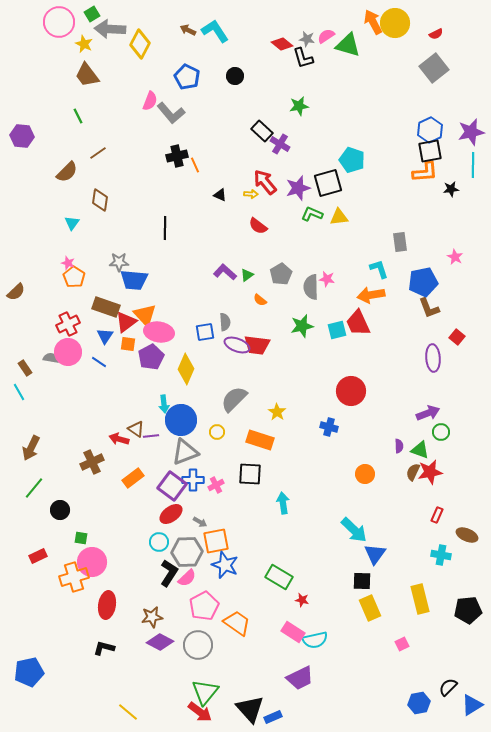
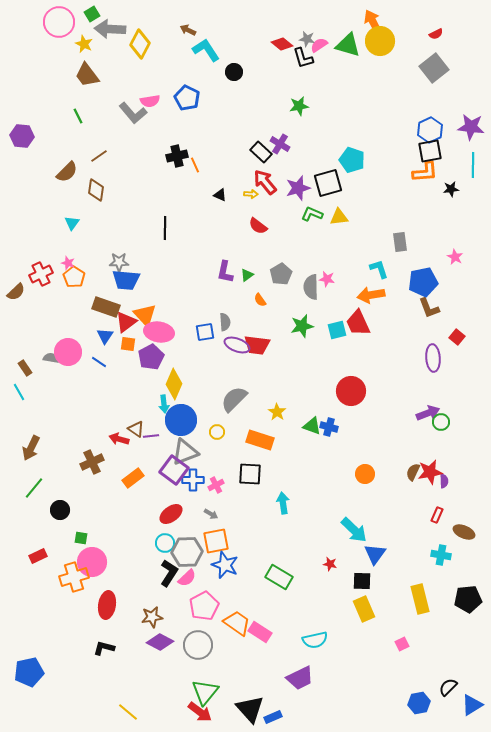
yellow circle at (395, 23): moved 15 px left, 18 px down
cyan L-shape at (215, 31): moved 9 px left, 19 px down
pink semicircle at (326, 36): moved 7 px left, 9 px down
black circle at (235, 76): moved 1 px left, 4 px up
blue pentagon at (187, 77): moved 21 px down
pink semicircle at (150, 101): rotated 60 degrees clockwise
gray L-shape at (171, 113): moved 38 px left
black rectangle at (262, 131): moved 1 px left, 21 px down
purple star at (471, 132): moved 5 px up; rotated 20 degrees clockwise
brown line at (98, 153): moved 1 px right, 3 px down
brown diamond at (100, 200): moved 4 px left, 10 px up
purple L-shape at (225, 272): rotated 120 degrees counterclockwise
blue trapezoid at (134, 280): moved 8 px left
orange semicircle at (260, 300): rotated 16 degrees clockwise
red cross at (68, 324): moved 27 px left, 50 px up
yellow diamond at (186, 369): moved 12 px left, 15 px down
green circle at (441, 432): moved 10 px up
purple semicircle at (399, 446): moved 45 px right, 35 px down
green triangle at (420, 450): moved 108 px left, 24 px up
purple square at (172, 486): moved 2 px right, 16 px up
gray arrow at (200, 522): moved 11 px right, 8 px up
brown ellipse at (467, 535): moved 3 px left, 3 px up
cyan circle at (159, 542): moved 6 px right, 1 px down
red star at (302, 600): moved 28 px right, 36 px up
yellow rectangle at (370, 608): moved 6 px left, 1 px down
black pentagon at (468, 610): moved 11 px up
pink rectangle at (293, 632): moved 33 px left
